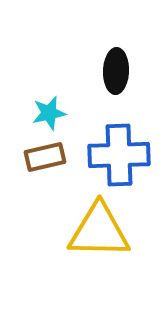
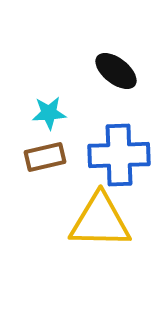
black ellipse: rotated 54 degrees counterclockwise
cyan star: rotated 8 degrees clockwise
yellow triangle: moved 1 px right, 10 px up
